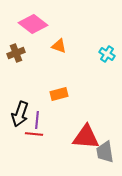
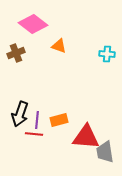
cyan cross: rotated 28 degrees counterclockwise
orange rectangle: moved 26 px down
